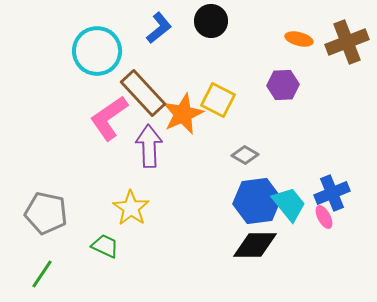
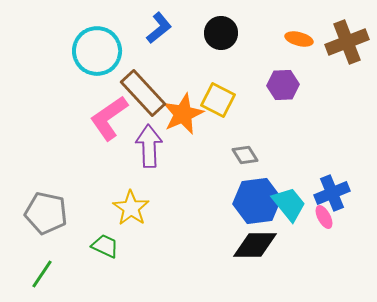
black circle: moved 10 px right, 12 px down
gray diamond: rotated 28 degrees clockwise
